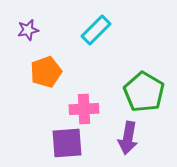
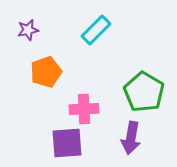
purple arrow: moved 3 px right
